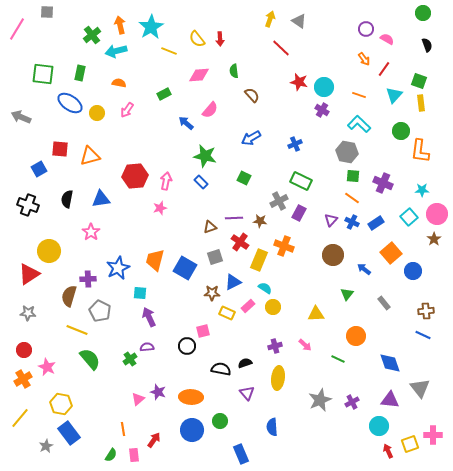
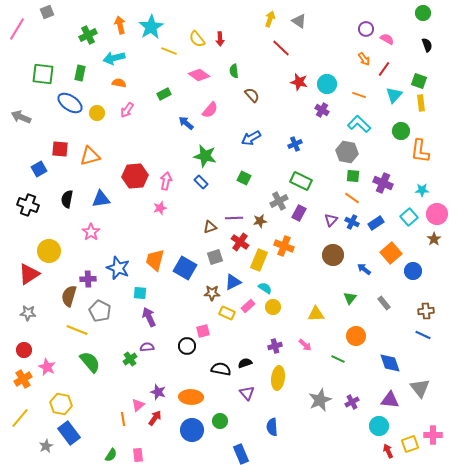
gray square at (47, 12): rotated 24 degrees counterclockwise
green cross at (92, 35): moved 4 px left; rotated 12 degrees clockwise
cyan arrow at (116, 51): moved 2 px left, 7 px down
pink diamond at (199, 75): rotated 40 degrees clockwise
cyan circle at (324, 87): moved 3 px right, 3 px up
brown star at (260, 221): rotated 16 degrees counterclockwise
blue star at (118, 268): rotated 25 degrees counterclockwise
green triangle at (347, 294): moved 3 px right, 4 px down
green semicircle at (90, 359): moved 3 px down
pink triangle at (138, 399): moved 6 px down
orange line at (123, 429): moved 10 px up
red arrow at (154, 440): moved 1 px right, 22 px up
pink rectangle at (134, 455): moved 4 px right
